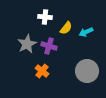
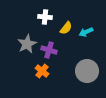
purple cross: moved 4 px down
